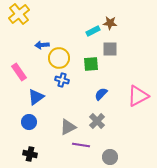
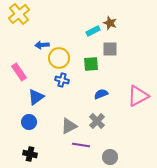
brown star: rotated 16 degrees clockwise
blue semicircle: rotated 24 degrees clockwise
gray triangle: moved 1 px right, 1 px up
